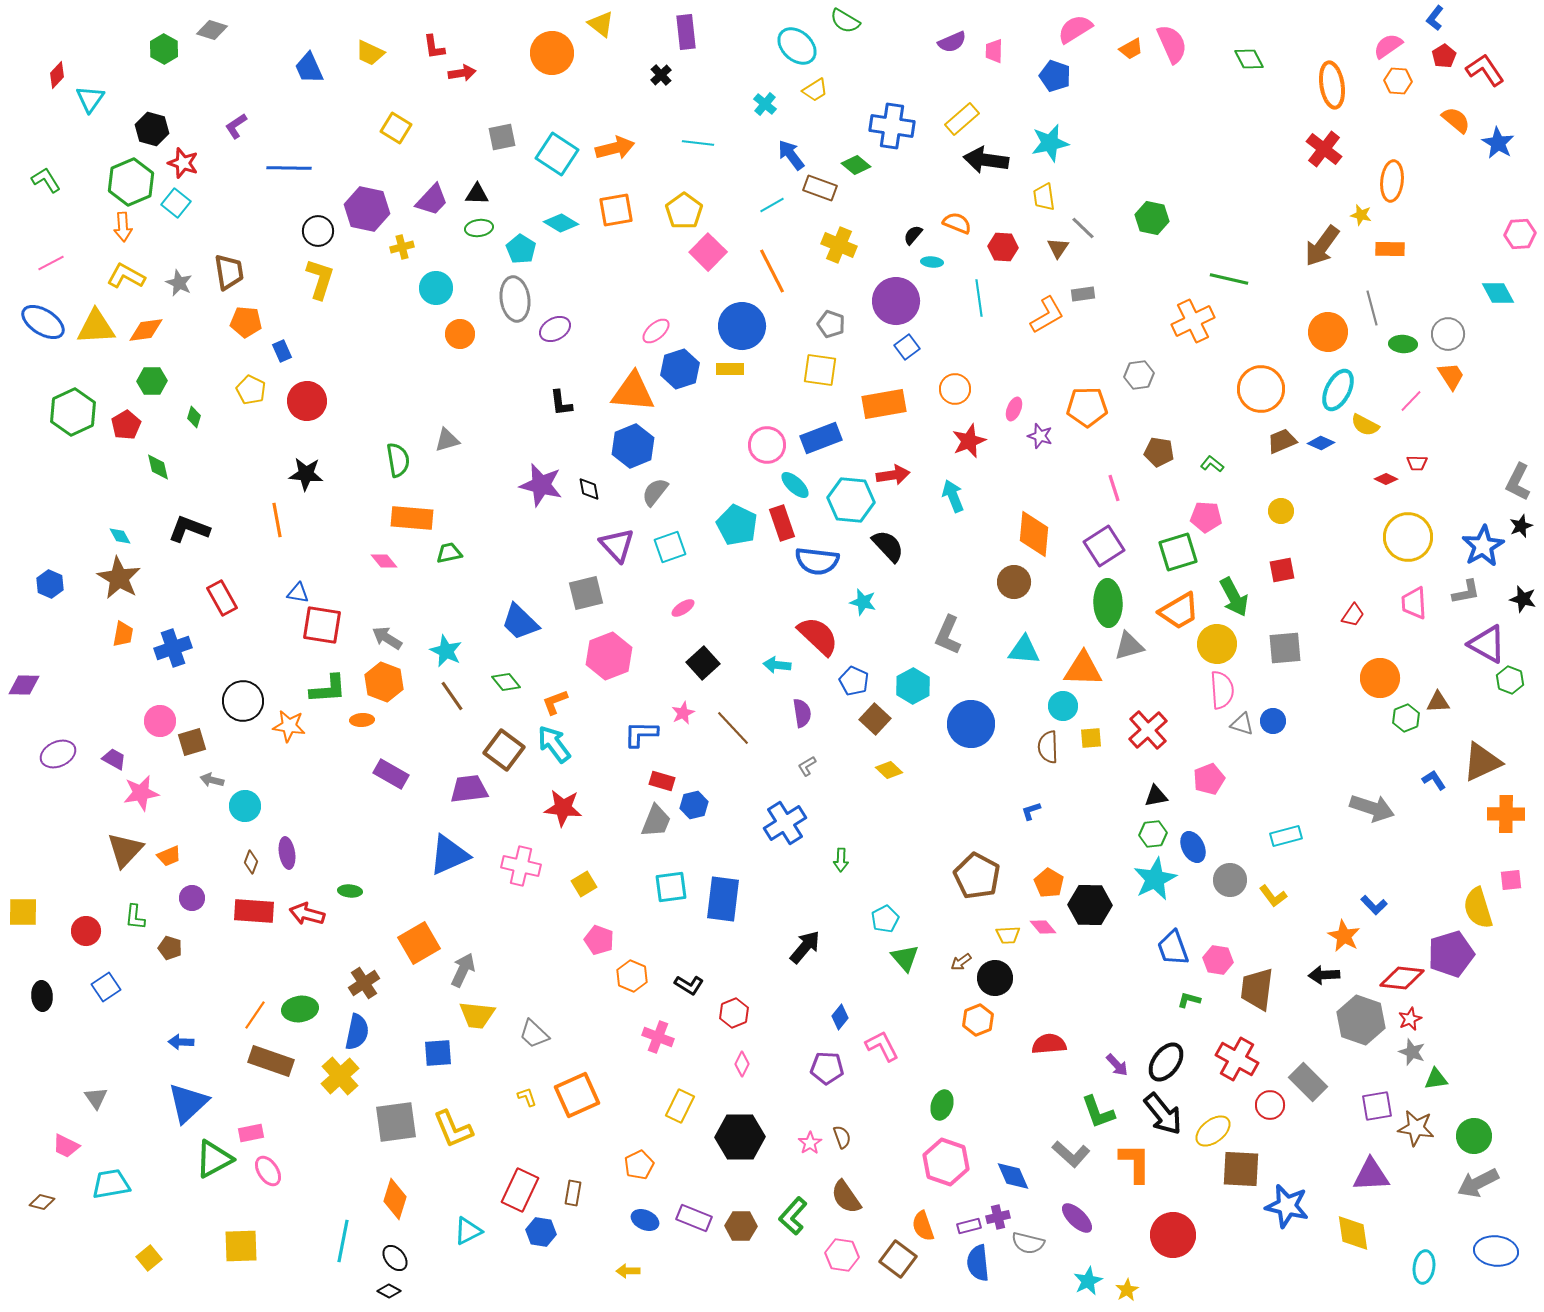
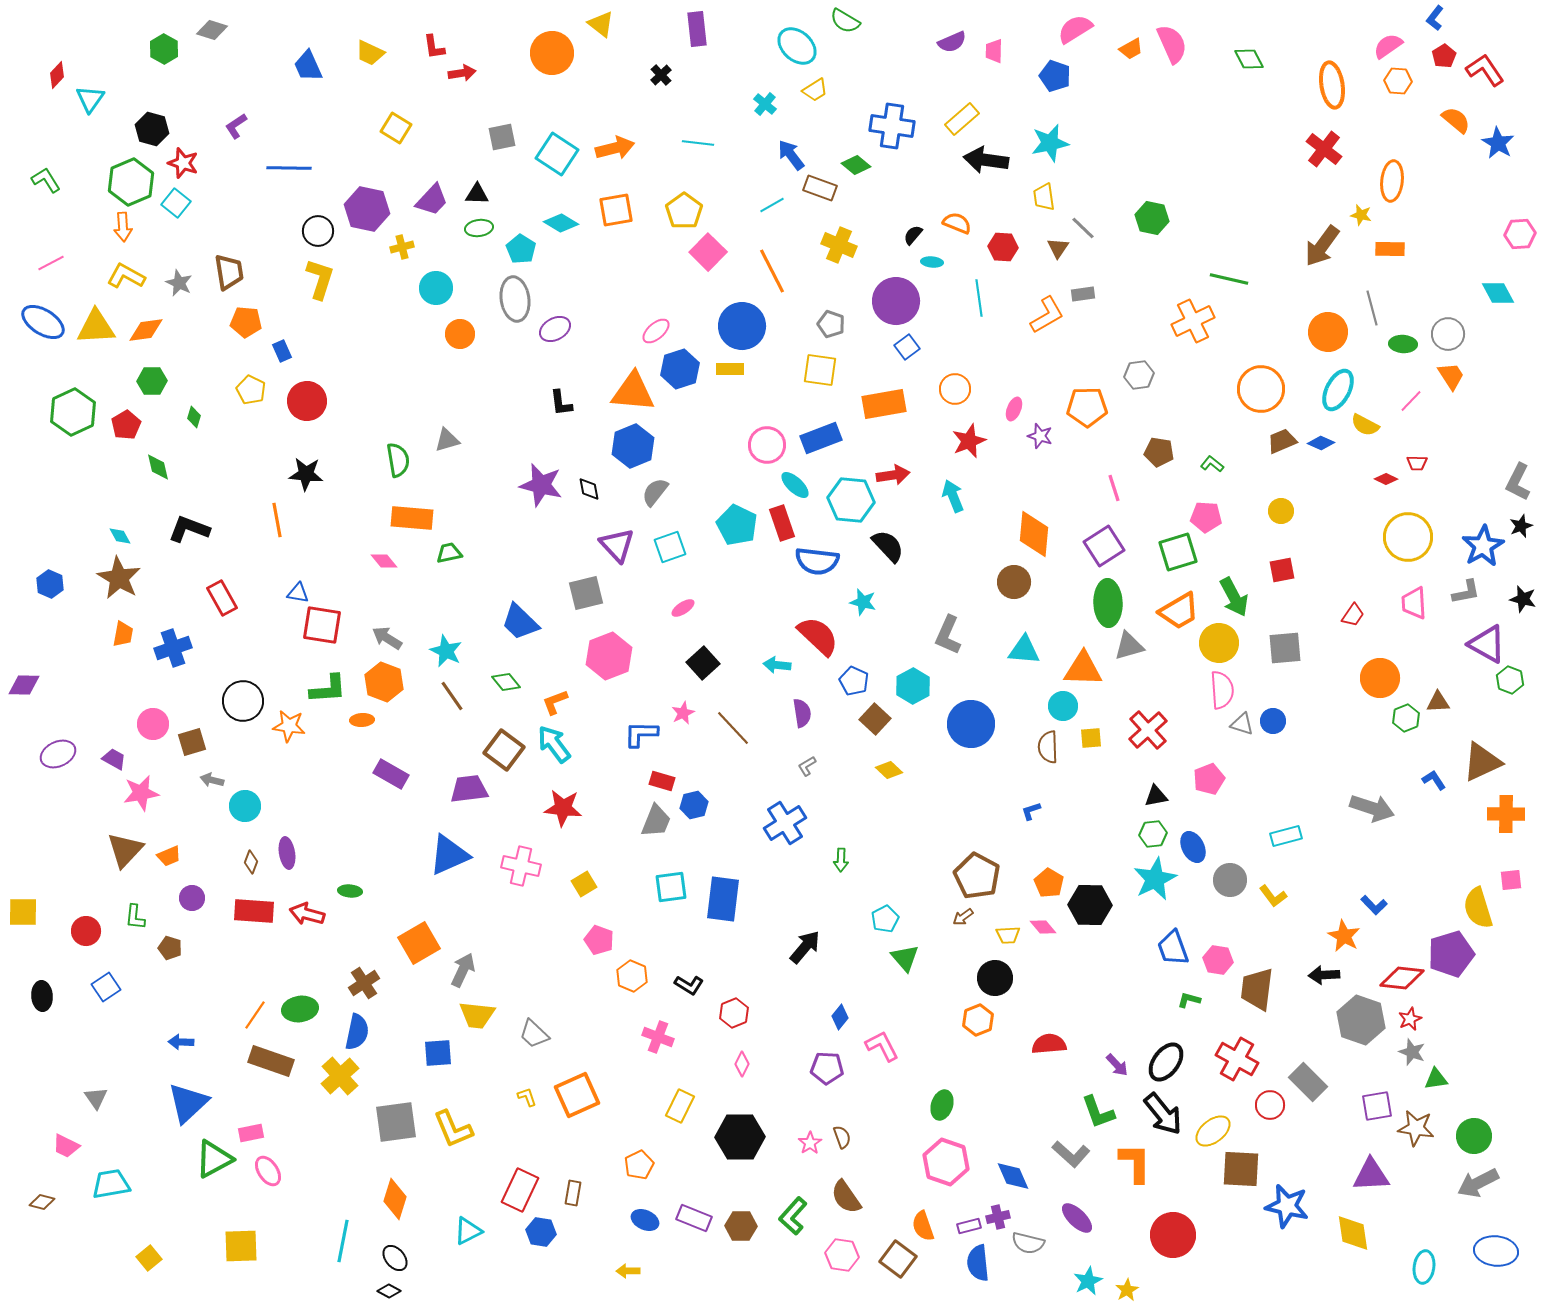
purple rectangle at (686, 32): moved 11 px right, 3 px up
blue trapezoid at (309, 68): moved 1 px left, 2 px up
yellow circle at (1217, 644): moved 2 px right, 1 px up
pink circle at (160, 721): moved 7 px left, 3 px down
brown arrow at (961, 962): moved 2 px right, 45 px up
